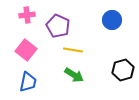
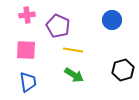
pink square: rotated 35 degrees counterclockwise
blue trapezoid: rotated 20 degrees counterclockwise
